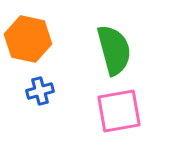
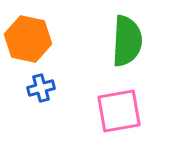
green semicircle: moved 13 px right, 9 px up; rotated 18 degrees clockwise
blue cross: moved 1 px right, 3 px up
